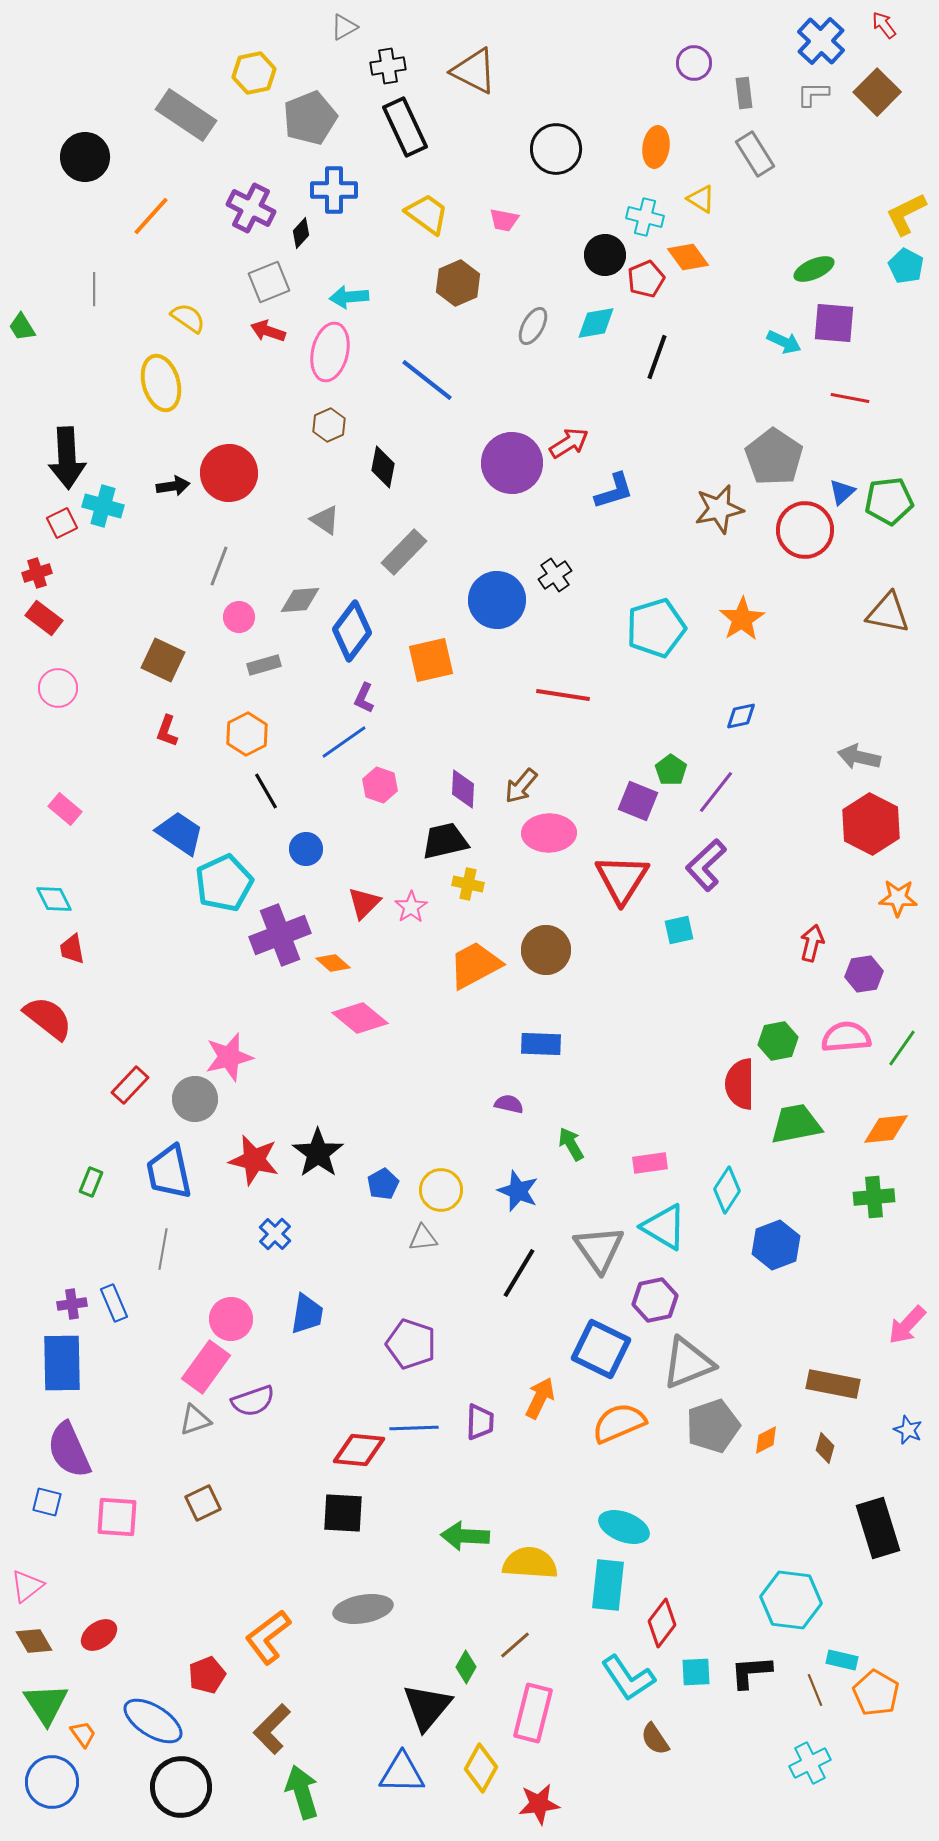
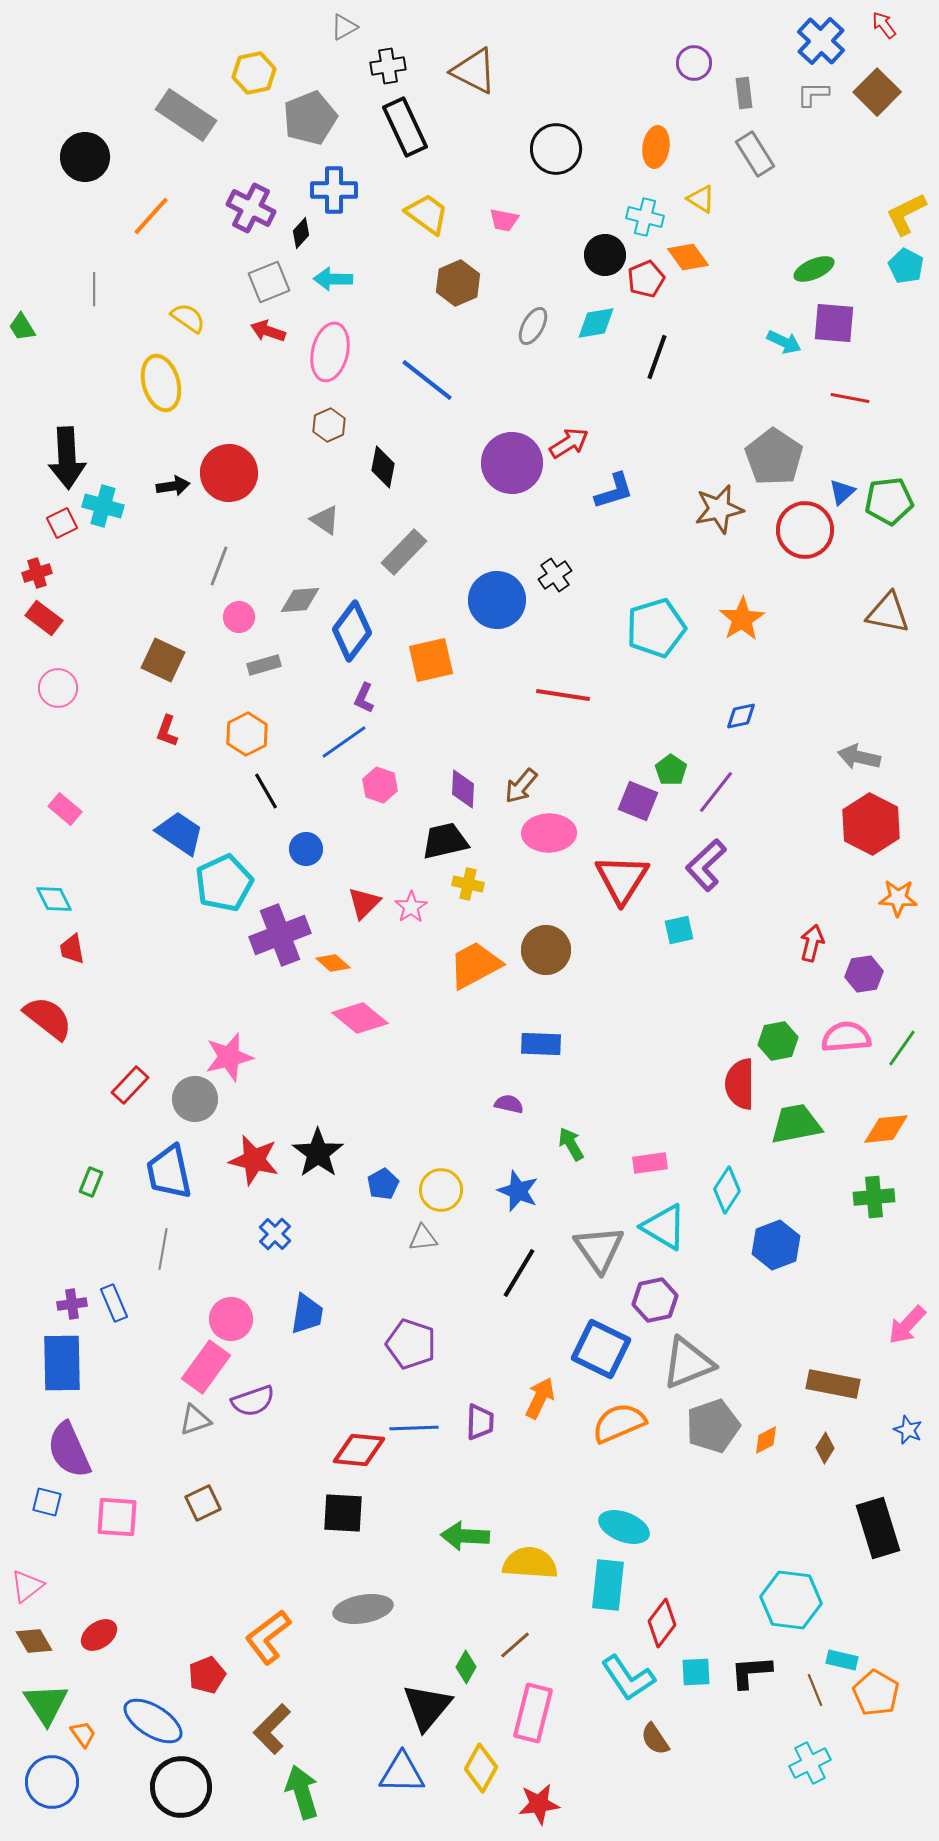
cyan arrow at (349, 297): moved 16 px left, 18 px up; rotated 6 degrees clockwise
brown diamond at (825, 1448): rotated 16 degrees clockwise
